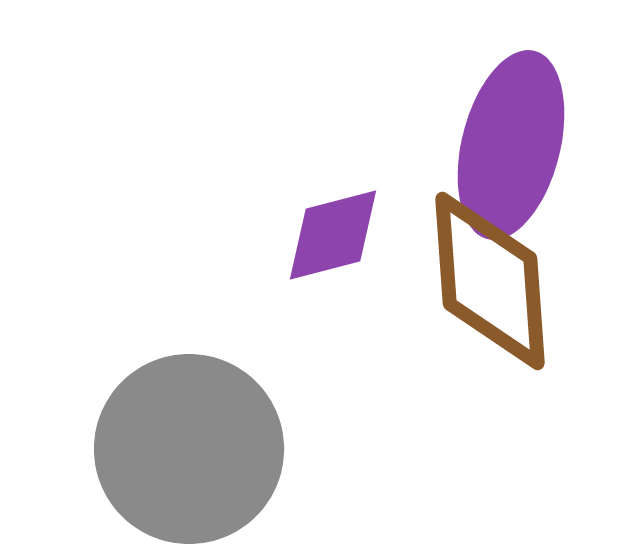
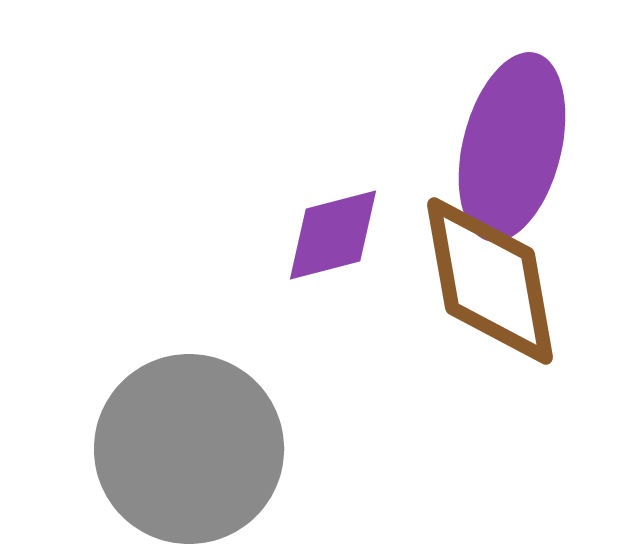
purple ellipse: moved 1 px right, 2 px down
brown diamond: rotated 6 degrees counterclockwise
